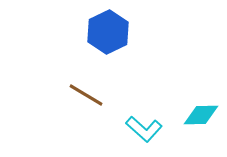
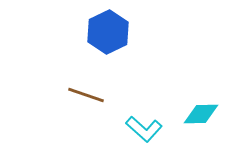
brown line: rotated 12 degrees counterclockwise
cyan diamond: moved 1 px up
